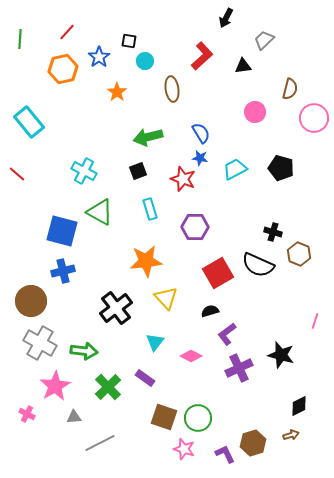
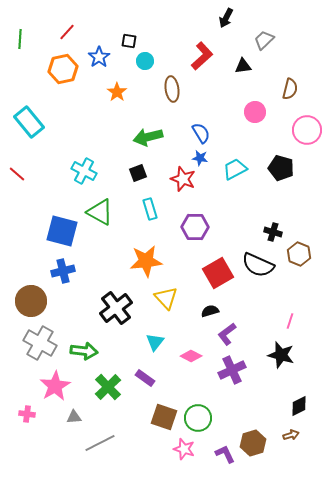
pink circle at (314, 118): moved 7 px left, 12 px down
black square at (138, 171): moved 2 px down
pink line at (315, 321): moved 25 px left
purple cross at (239, 368): moved 7 px left, 2 px down
pink cross at (27, 414): rotated 21 degrees counterclockwise
